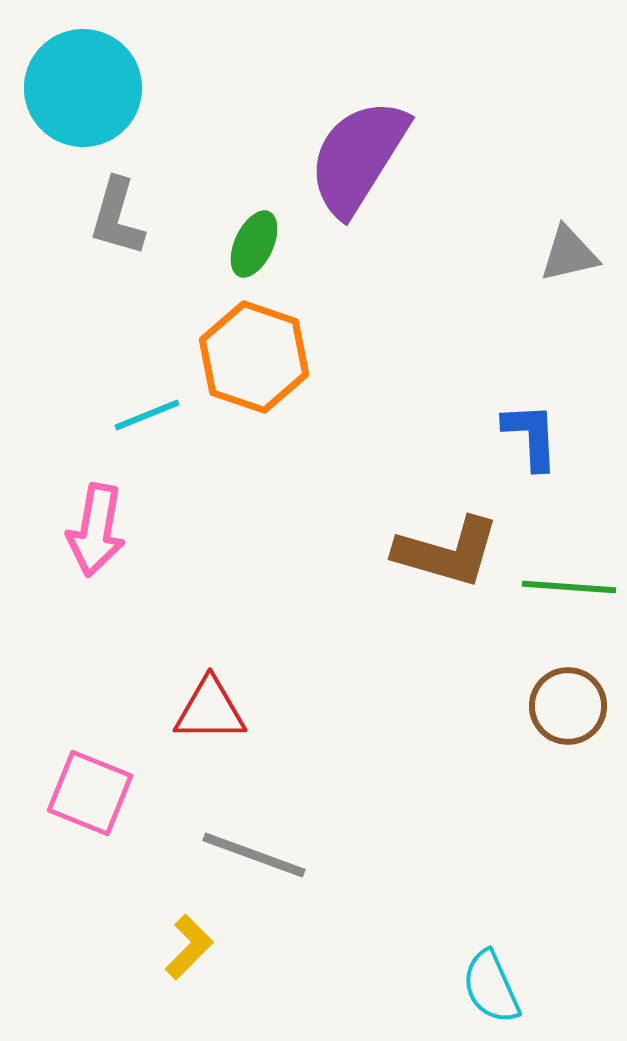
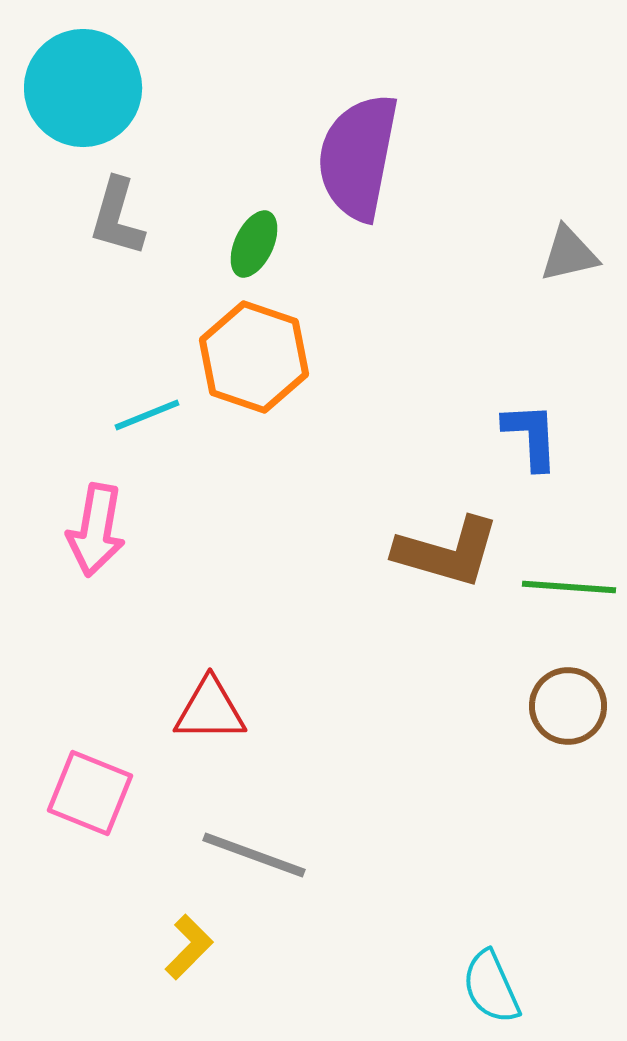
purple semicircle: rotated 21 degrees counterclockwise
